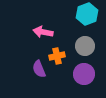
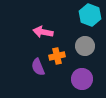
cyan hexagon: moved 3 px right, 1 px down; rotated 20 degrees counterclockwise
purple semicircle: moved 1 px left, 2 px up
purple circle: moved 2 px left, 5 px down
